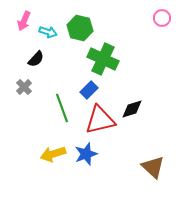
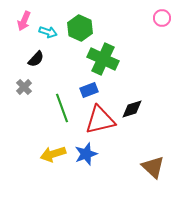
green hexagon: rotated 10 degrees clockwise
blue rectangle: rotated 24 degrees clockwise
